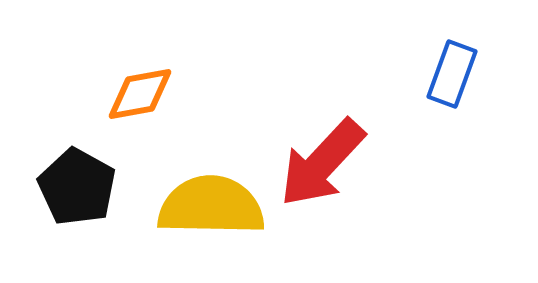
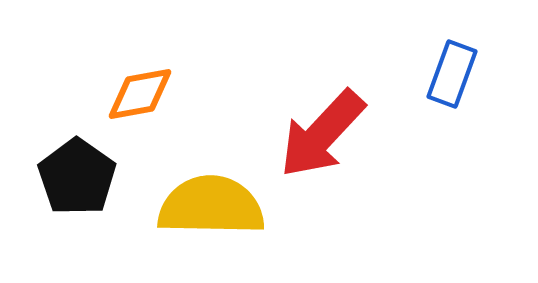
red arrow: moved 29 px up
black pentagon: moved 10 px up; rotated 6 degrees clockwise
